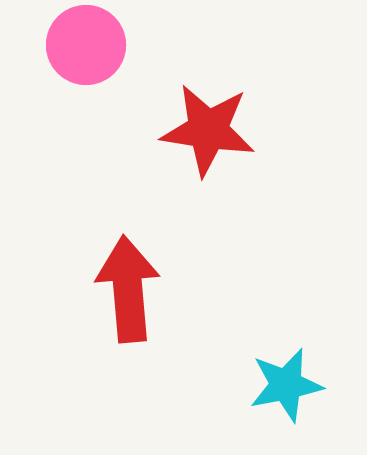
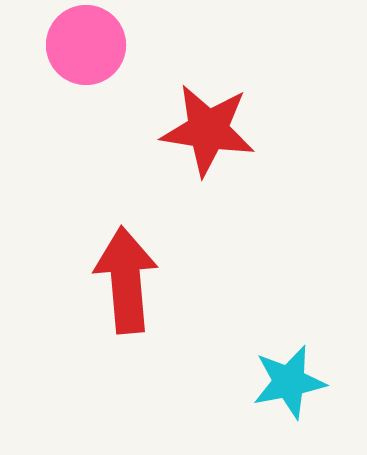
red arrow: moved 2 px left, 9 px up
cyan star: moved 3 px right, 3 px up
